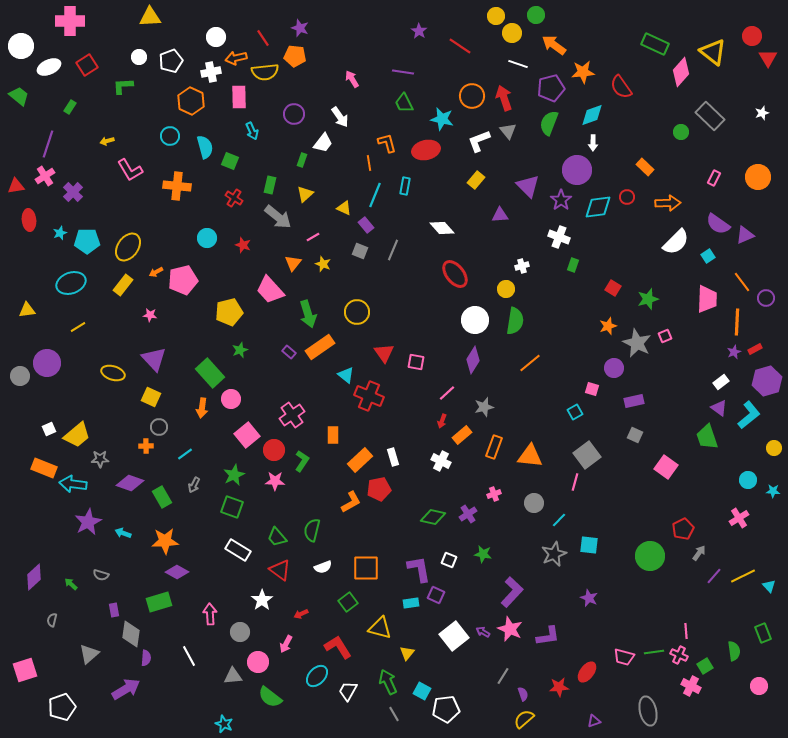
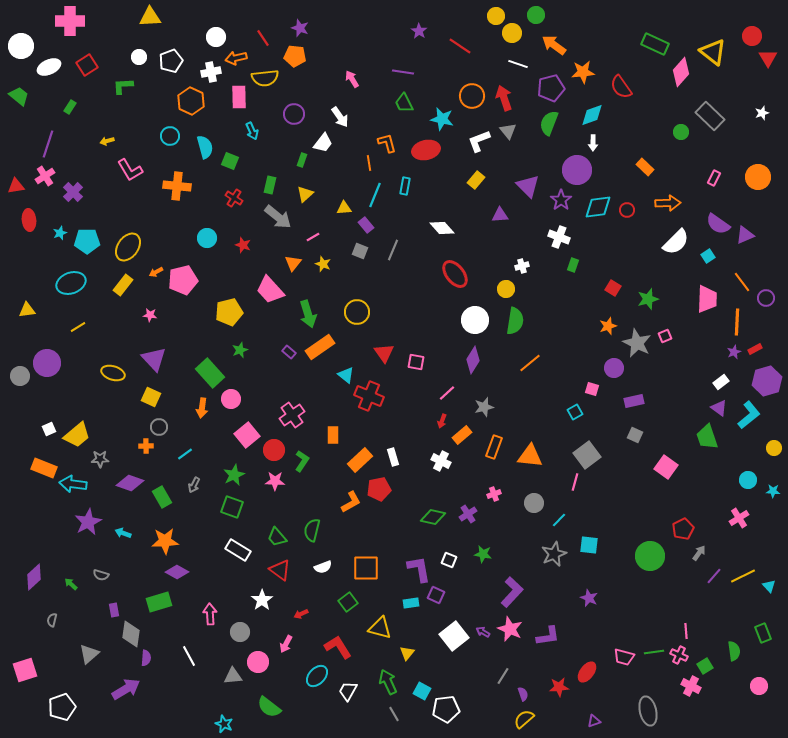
yellow semicircle at (265, 72): moved 6 px down
red circle at (627, 197): moved 13 px down
yellow triangle at (344, 208): rotated 28 degrees counterclockwise
green semicircle at (270, 697): moved 1 px left, 10 px down
